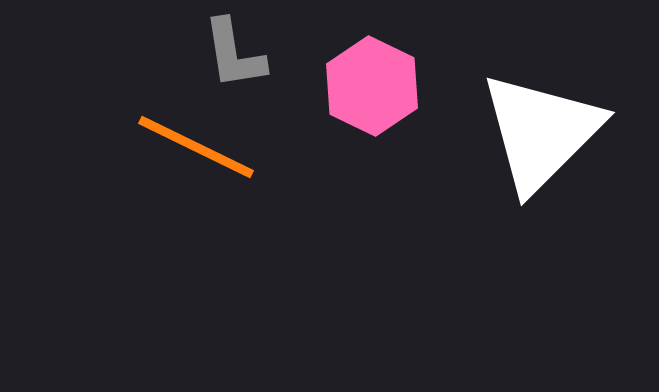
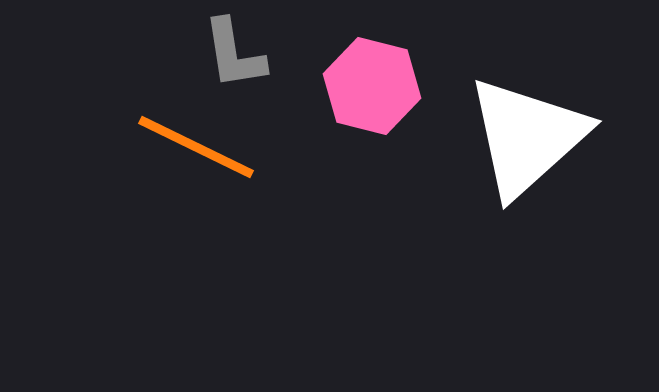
pink hexagon: rotated 12 degrees counterclockwise
white triangle: moved 14 px left, 5 px down; rotated 3 degrees clockwise
